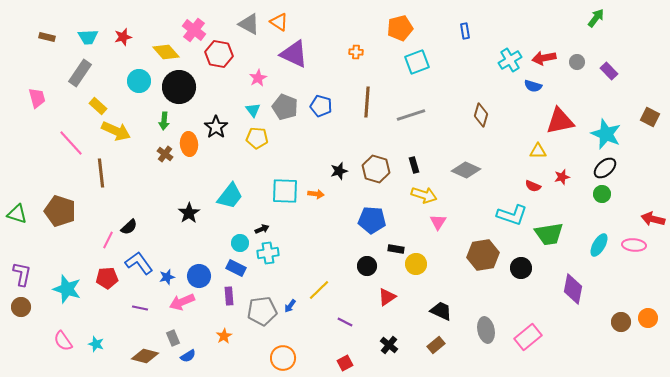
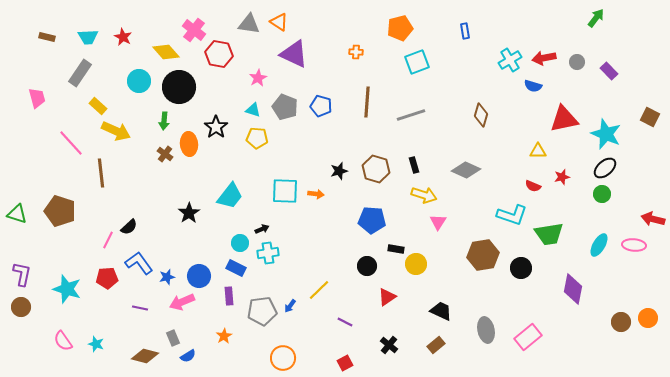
gray triangle at (249, 24): rotated 20 degrees counterclockwise
red star at (123, 37): rotated 30 degrees counterclockwise
cyan triangle at (253, 110): rotated 35 degrees counterclockwise
red triangle at (560, 121): moved 4 px right, 2 px up
